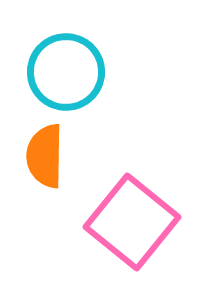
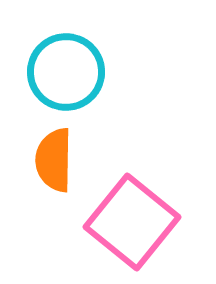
orange semicircle: moved 9 px right, 4 px down
